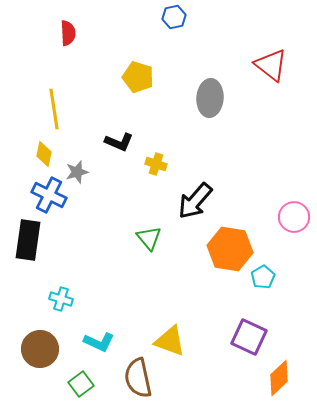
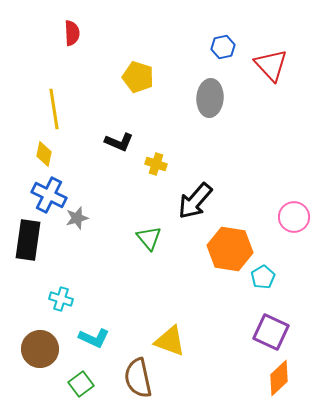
blue hexagon: moved 49 px right, 30 px down
red semicircle: moved 4 px right
red triangle: rotated 9 degrees clockwise
gray star: moved 46 px down
purple square: moved 22 px right, 5 px up
cyan L-shape: moved 5 px left, 4 px up
